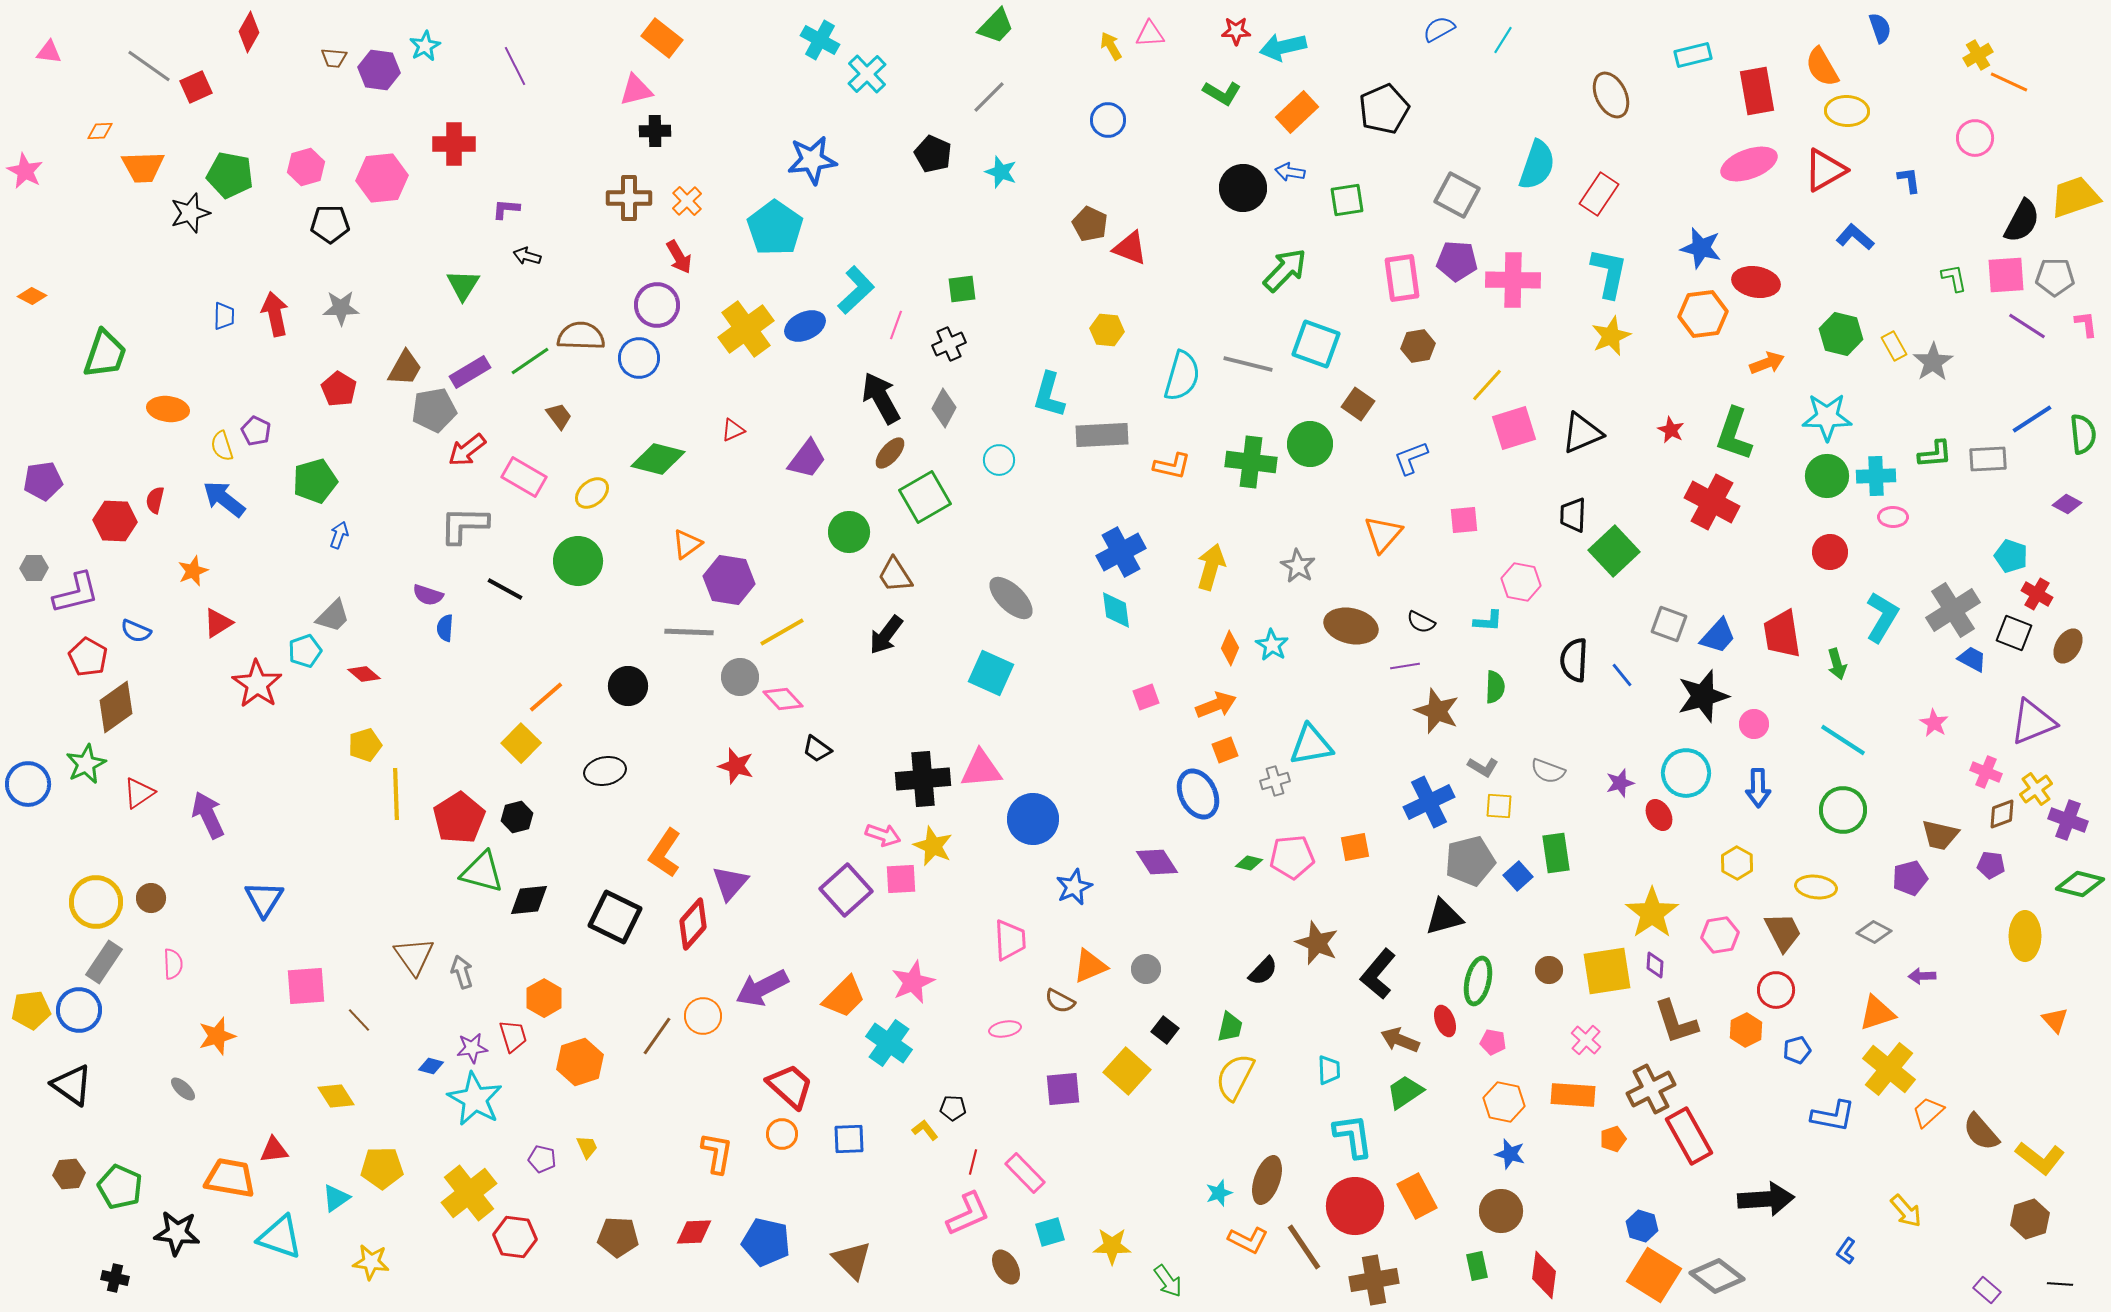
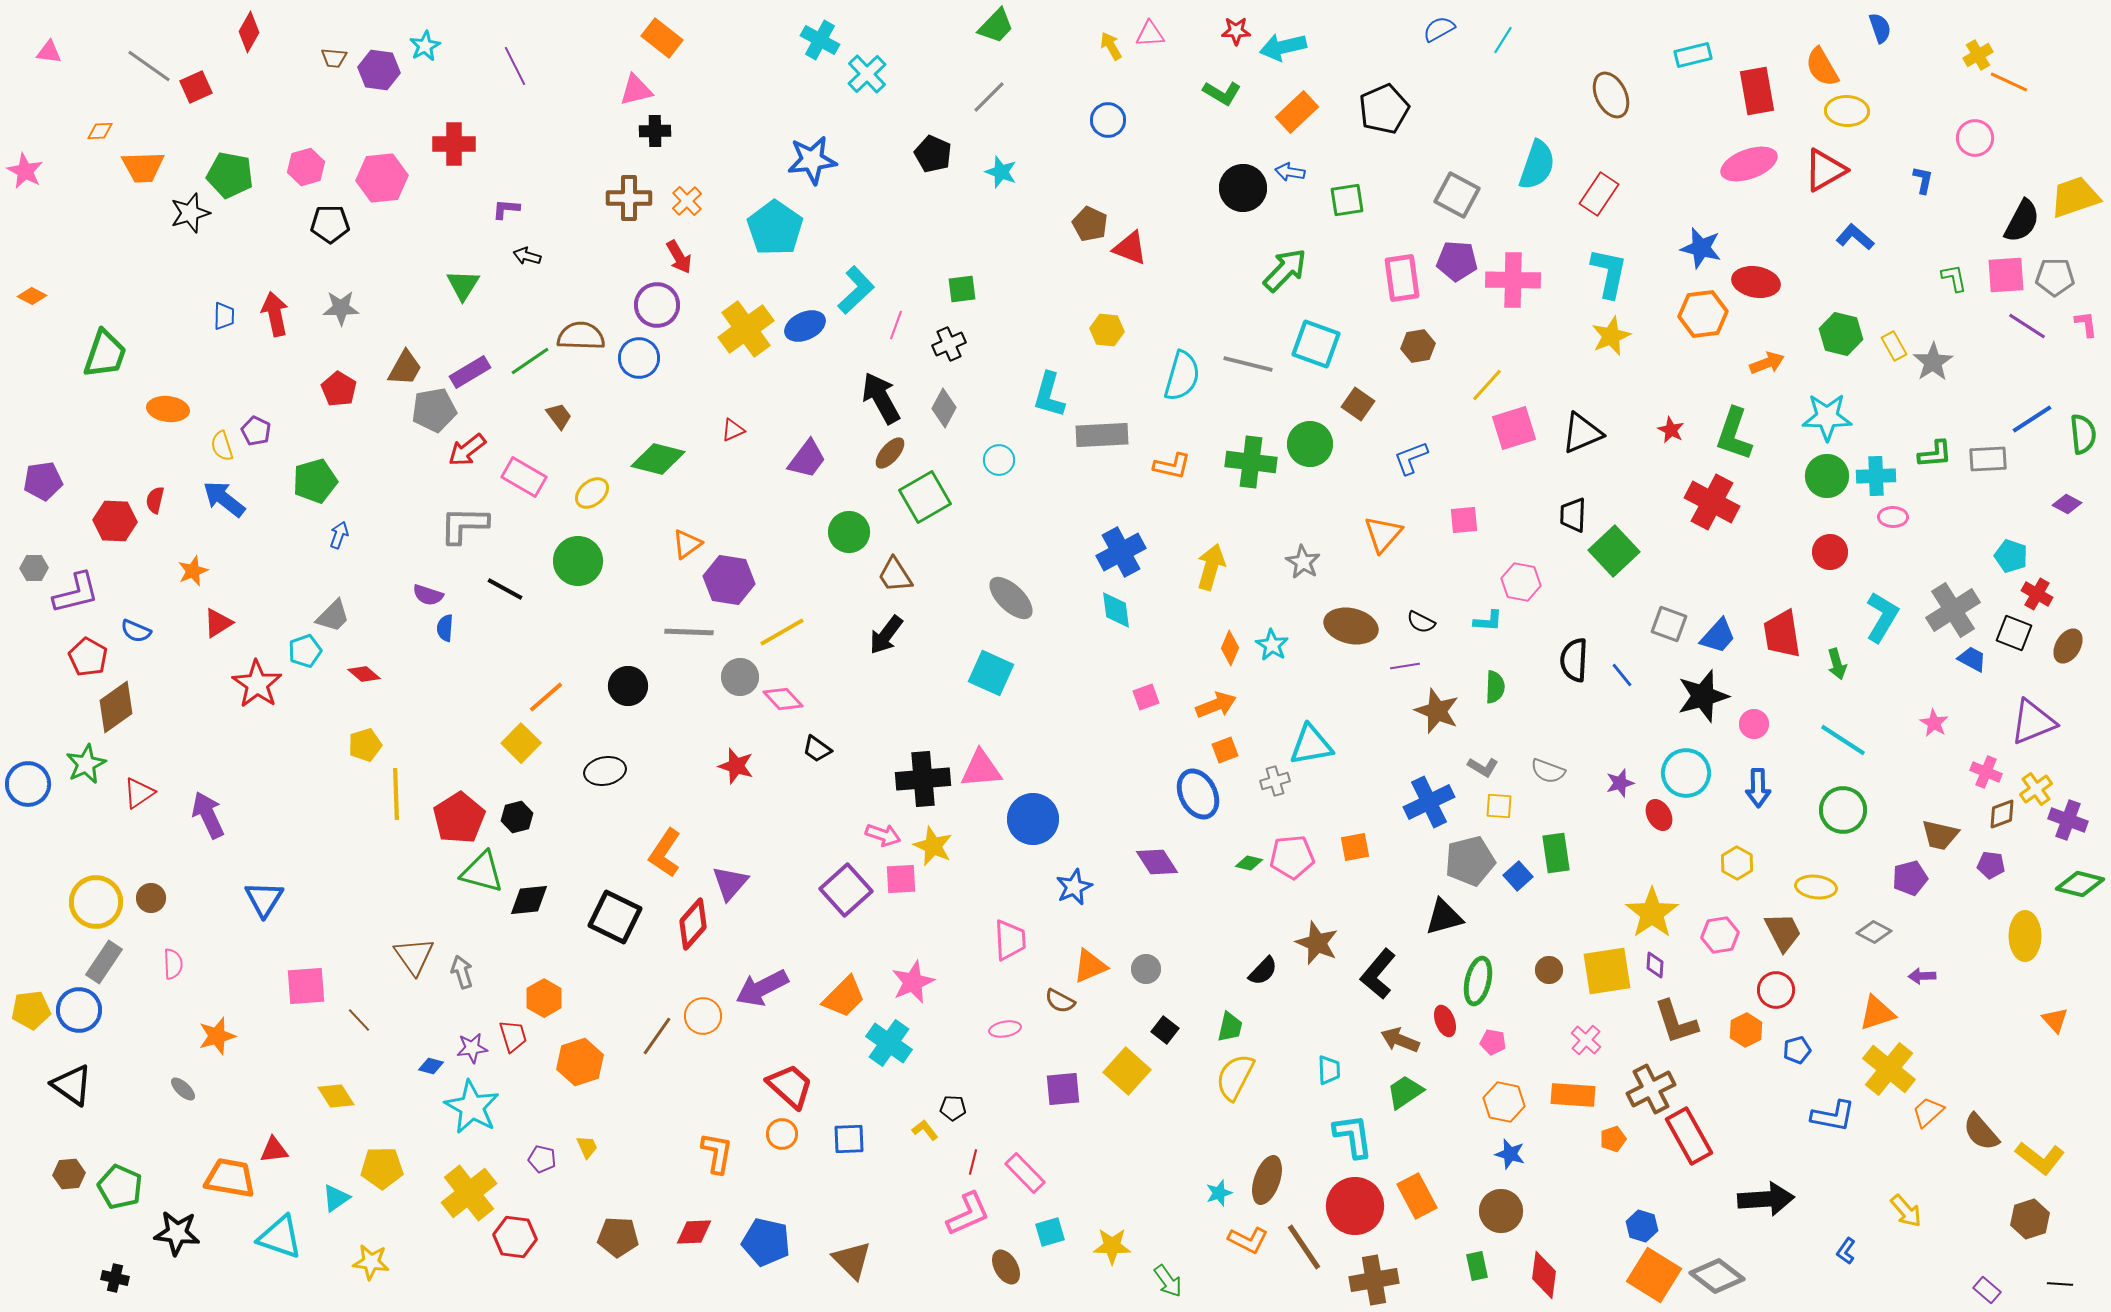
blue L-shape at (1909, 180): moved 14 px right; rotated 20 degrees clockwise
gray star at (1298, 566): moved 5 px right, 4 px up
cyan star at (475, 1099): moved 3 px left, 8 px down
